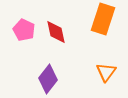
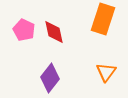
red diamond: moved 2 px left
purple diamond: moved 2 px right, 1 px up
